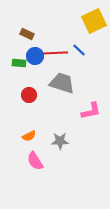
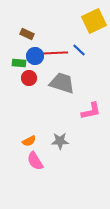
red circle: moved 17 px up
orange semicircle: moved 5 px down
